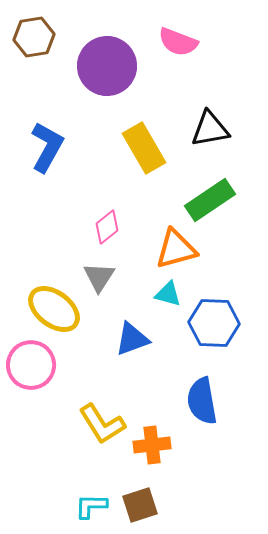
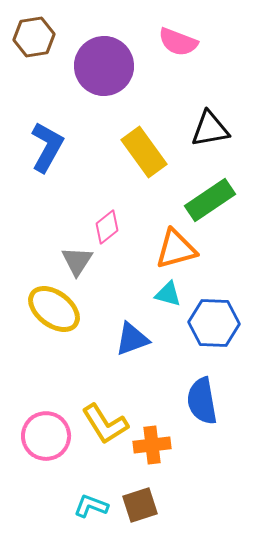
purple circle: moved 3 px left
yellow rectangle: moved 4 px down; rotated 6 degrees counterclockwise
gray triangle: moved 22 px left, 16 px up
pink circle: moved 15 px right, 71 px down
yellow L-shape: moved 3 px right
cyan L-shape: rotated 20 degrees clockwise
